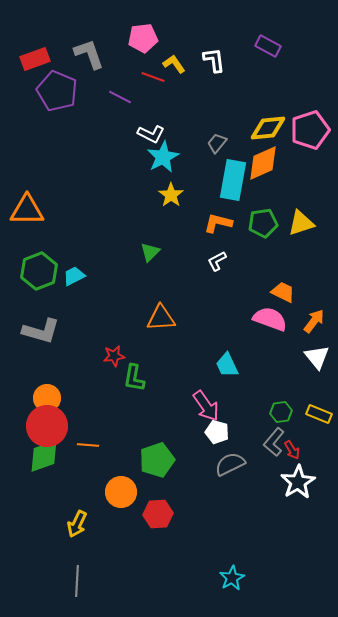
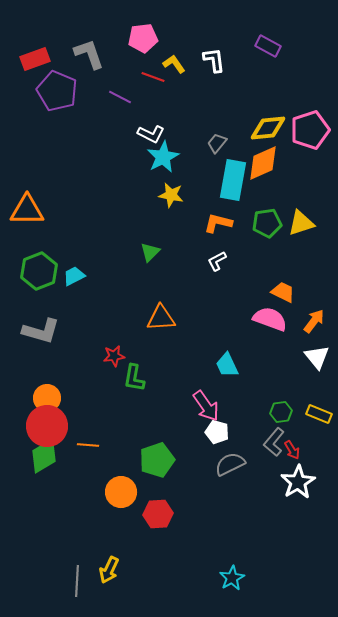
yellow star at (171, 195): rotated 25 degrees counterclockwise
green pentagon at (263, 223): moved 4 px right
green diamond at (44, 456): rotated 12 degrees counterclockwise
yellow arrow at (77, 524): moved 32 px right, 46 px down
